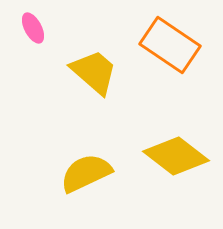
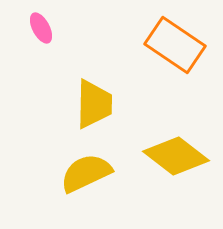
pink ellipse: moved 8 px right
orange rectangle: moved 5 px right
yellow trapezoid: moved 32 px down; rotated 50 degrees clockwise
